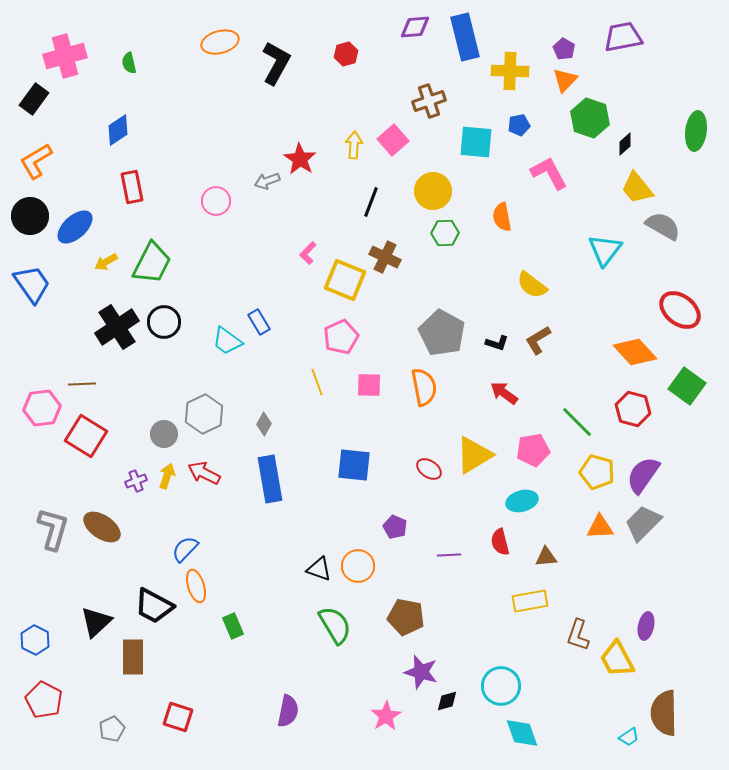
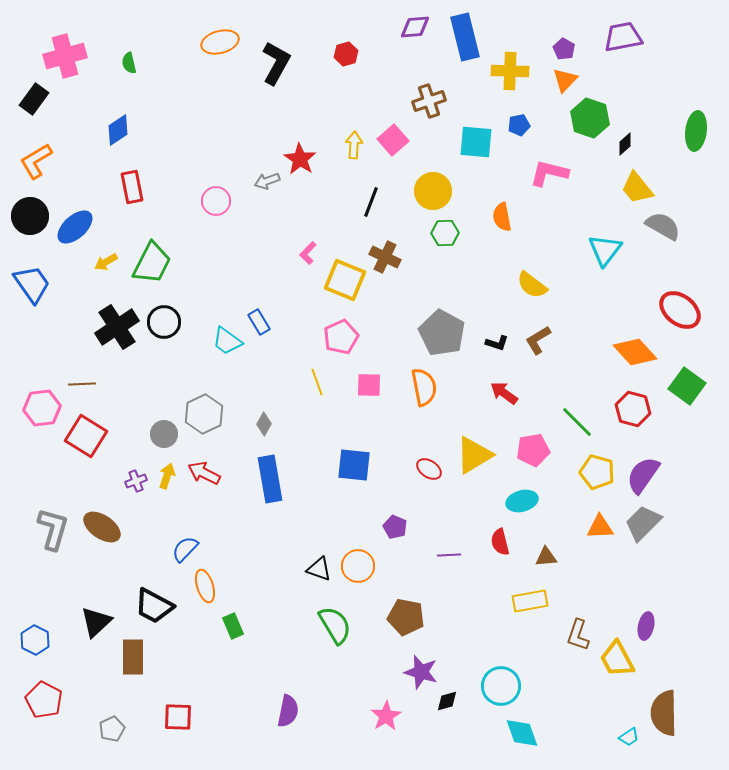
pink L-shape at (549, 173): rotated 48 degrees counterclockwise
orange ellipse at (196, 586): moved 9 px right
red square at (178, 717): rotated 16 degrees counterclockwise
